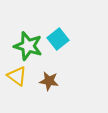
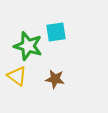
cyan square: moved 2 px left, 7 px up; rotated 30 degrees clockwise
brown star: moved 6 px right, 2 px up
